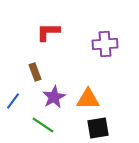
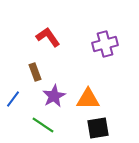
red L-shape: moved 5 px down; rotated 55 degrees clockwise
purple cross: rotated 10 degrees counterclockwise
purple star: moved 1 px up
blue line: moved 2 px up
